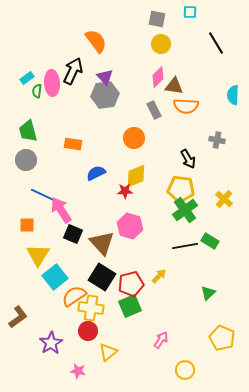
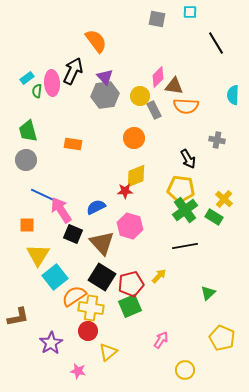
yellow circle at (161, 44): moved 21 px left, 52 px down
blue semicircle at (96, 173): moved 34 px down
green rectangle at (210, 241): moved 4 px right, 24 px up
brown L-shape at (18, 317): rotated 25 degrees clockwise
